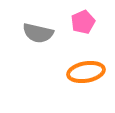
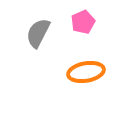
gray semicircle: rotated 104 degrees clockwise
